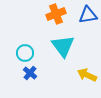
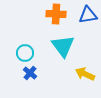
orange cross: rotated 24 degrees clockwise
yellow arrow: moved 2 px left, 1 px up
